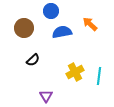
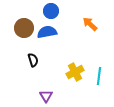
blue semicircle: moved 15 px left
black semicircle: rotated 64 degrees counterclockwise
